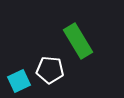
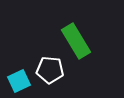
green rectangle: moved 2 px left
